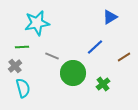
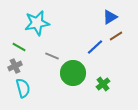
green line: moved 3 px left; rotated 32 degrees clockwise
brown line: moved 8 px left, 21 px up
gray cross: rotated 16 degrees clockwise
